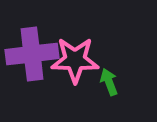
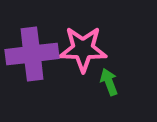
pink star: moved 8 px right, 11 px up
